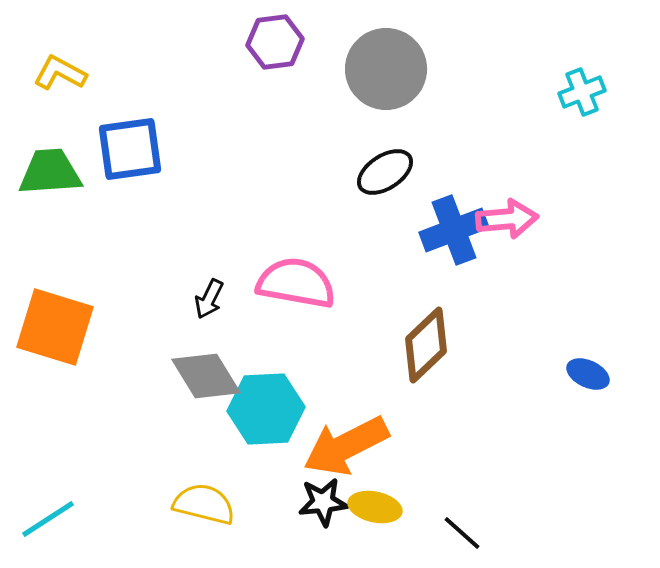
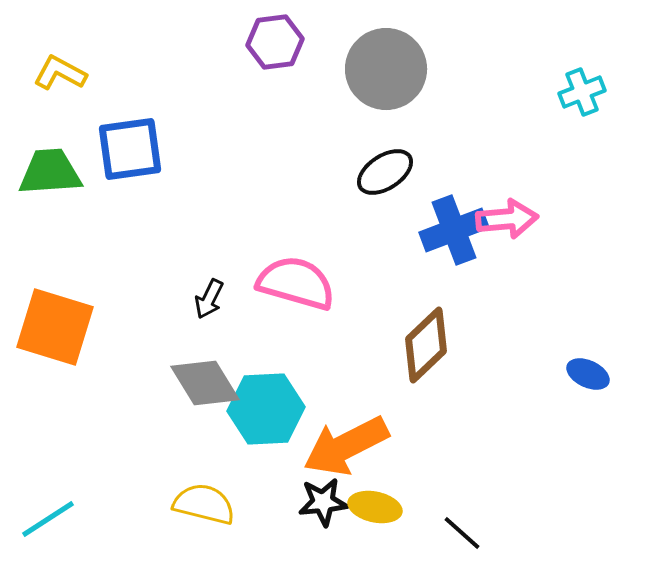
pink semicircle: rotated 6 degrees clockwise
gray diamond: moved 1 px left, 7 px down
